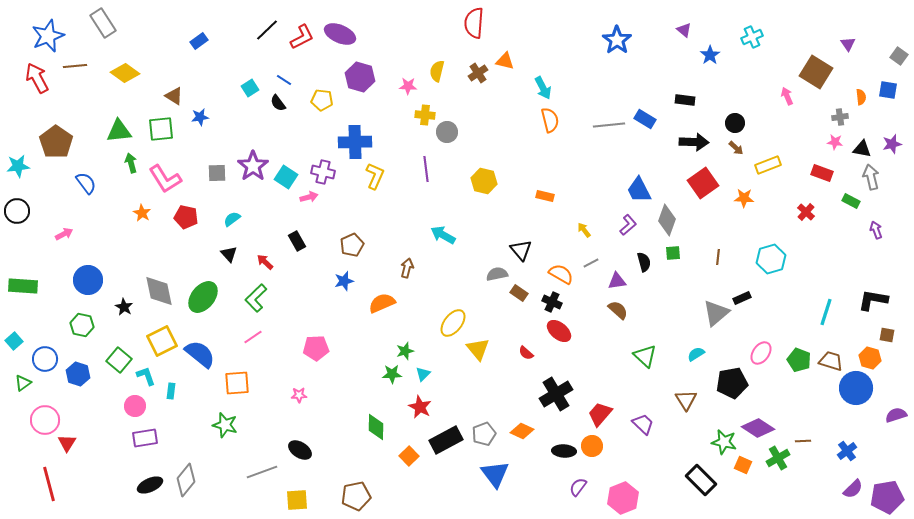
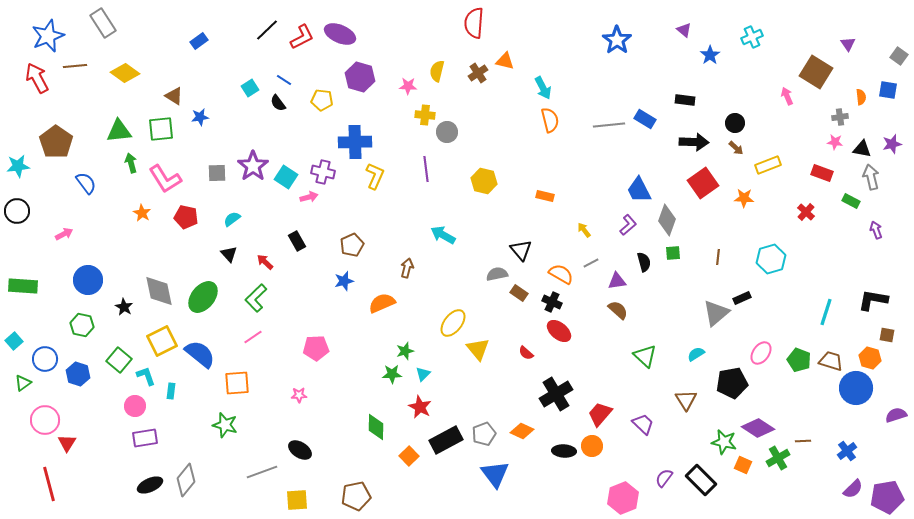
purple semicircle at (578, 487): moved 86 px right, 9 px up
